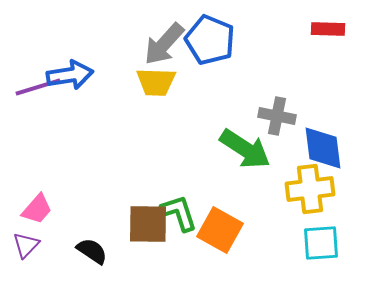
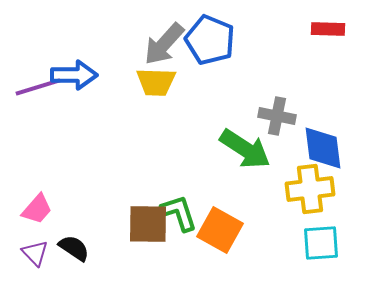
blue arrow: moved 4 px right; rotated 9 degrees clockwise
purple triangle: moved 9 px right, 8 px down; rotated 28 degrees counterclockwise
black semicircle: moved 18 px left, 3 px up
